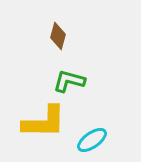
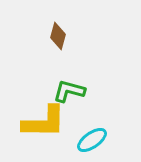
green L-shape: moved 10 px down
